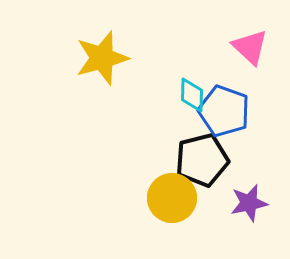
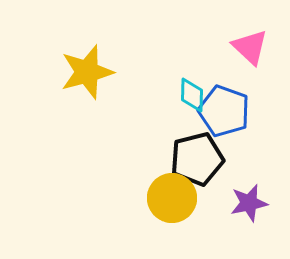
yellow star: moved 15 px left, 14 px down
black pentagon: moved 5 px left, 1 px up
